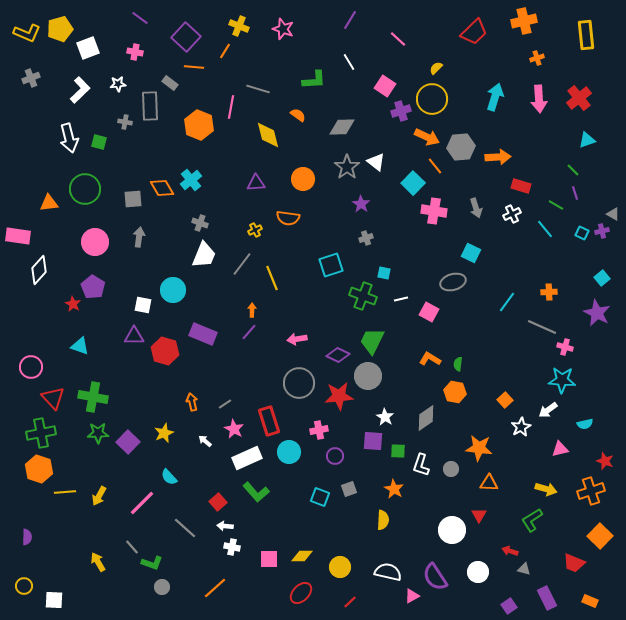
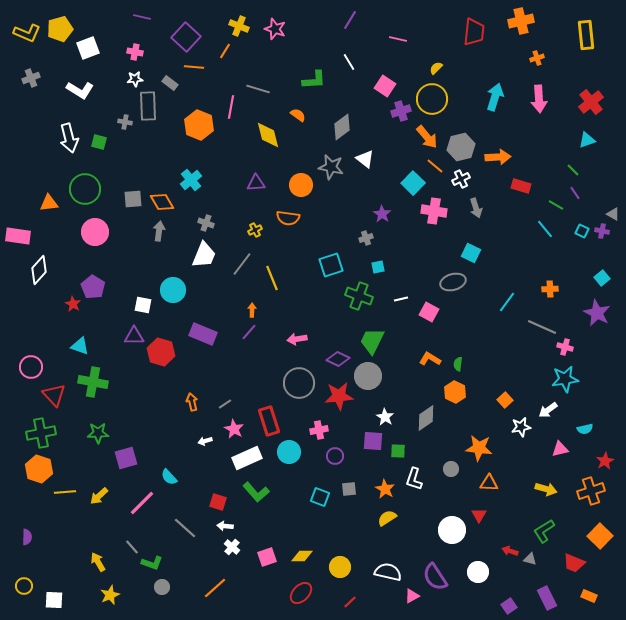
purple line at (140, 18): moved 2 px right, 1 px up; rotated 24 degrees counterclockwise
orange cross at (524, 21): moved 3 px left
pink star at (283, 29): moved 8 px left
red trapezoid at (474, 32): rotated 40 degrees counterclockwise
pink line at (398, 39): rotated 30 degrees counterclockwise
white star at (118, 84): moved 17 px right, 5 px up
white L-shape at (80, 90): rotated 76 degrees clockwise
red cross at (579, 98): moved 12 px right, 4 px down
gray rectangle at (150, 106): moved 2 px left
gray diamond at (342, 127): rotated 36 degrees counterclockwise
orange arrow at (427, 137): rotated 25 degrees clockwise
gray hexagon at (461, 147): rotated 8 degrees counterclockwise
white triangle at (376, 162): moved 11 px left, 3 px up
orange line at (435, 166): rotated 12 degrees counterclockwise
gray star at (347, 167): moved 16 px left; rotated 25 degrees counterclockwise
orange circle at (303, 179): moved 2 px left, 6 px down
orange diamond at (162, 188): moved 14 px down
purple line at (575, 193): rotated 16 degrees counterclockwise
purple star at (361, 204): moved 21 px right, 10 px down
white cross at (512, 214): moved 51 px left, 35 px up
gray cross at (200, 223): moved 6 px right
purple cross at (602, 231): rotated 24 degrees clockwise
cyan square at (582, 233): moved 2 px up
gray arrow at (139, 237): moved 20 px right, 6 px up
pink circle at (95, 242): moved 10 px up
cyan square at (384, 273): moved 6 px left, 6 px up; rotated 24 degrees counterclockwise
orange cross at (549, 292): moved 1 px right, 3 px up
green cross at (363, 296): moved 4 px left
red hexagon at (165, 351): moved 4 px left, 1 px down
purple diamond at (338, 355): moved 4 px down
cyan star at (562, 380): moved 3 px right, 1 px up; rotated 12 degrees counterclockwise
orange hexagon at (455, 392): rotated 15 degrees clockwise
green cross at (93, 397): moved 15 px up
red triangle at (53, 398): moved 1 px right, 3 px up
cyan semicircle at (585, 424): moved 5 px down
white star at (521, 427): rotated 18 degrees clockwise
yellow star at (164, 433): moved 54 px left, 162 px down
white arrow at (205, 441): rotated 56 degrees counterclockwise
purple square at (128, 442): moved 2 px left, 16 px down; rotated 30 degrees clockwise
red star at (605, 461): rotated 24 degrees clockwise
white L-shape at (421, 465): moved 7 px left, 14 px down
gray square at (349, 489): rotated 14 degrees clockwise
orange star at (394, 489): moved 9 px left
yellow arrow at (99, 496): rotated 18 degrees clockwise
red square at (218, 502): rotated 30 degrees counterclockwise
yellow semicircle at (383, 520): moved 4 px right, 2 px up; rotated 126 degrees counterclockwise
green L-shape at (532, 520): moved 12 px right, 11 px down
white cross at (232, 547): rotated 28 degrees clockwise
pink square at (269, 559): moved 2 px left, 2 px up; rotated 18 degrees counterclockwise
gray triangle at (524, 569): moved 6 px right, 10 px up
orange rectangle at (590, 601): moved 1 px left, 5 px up
